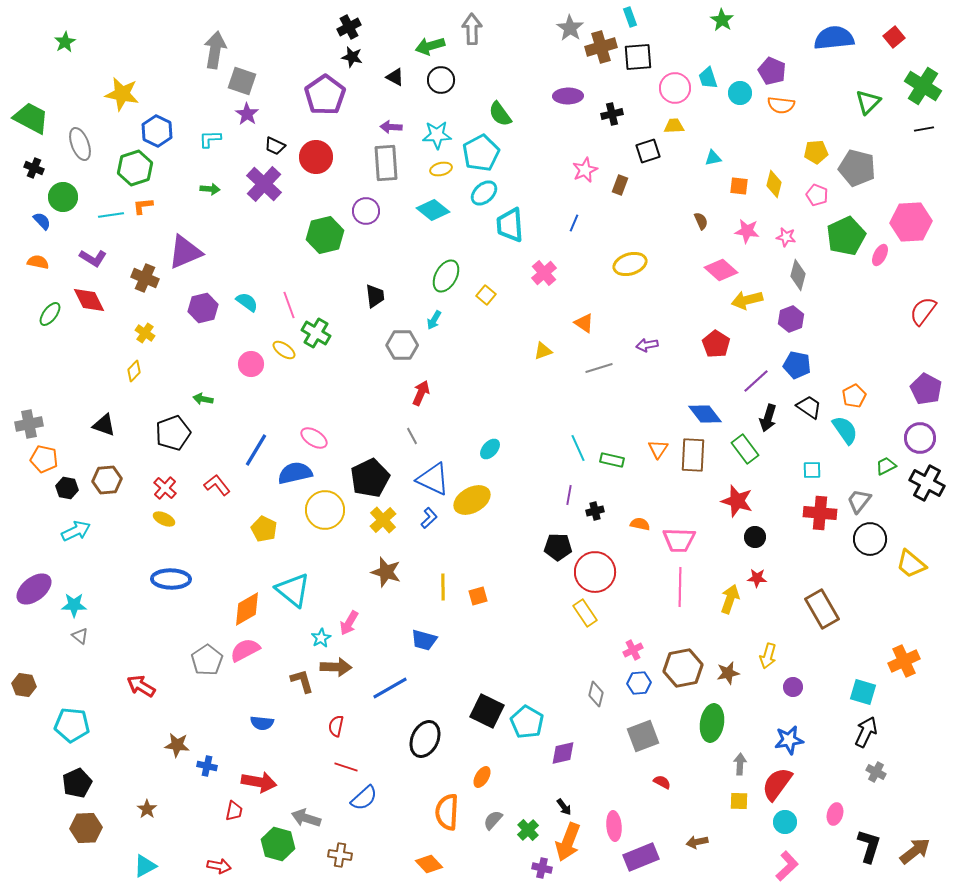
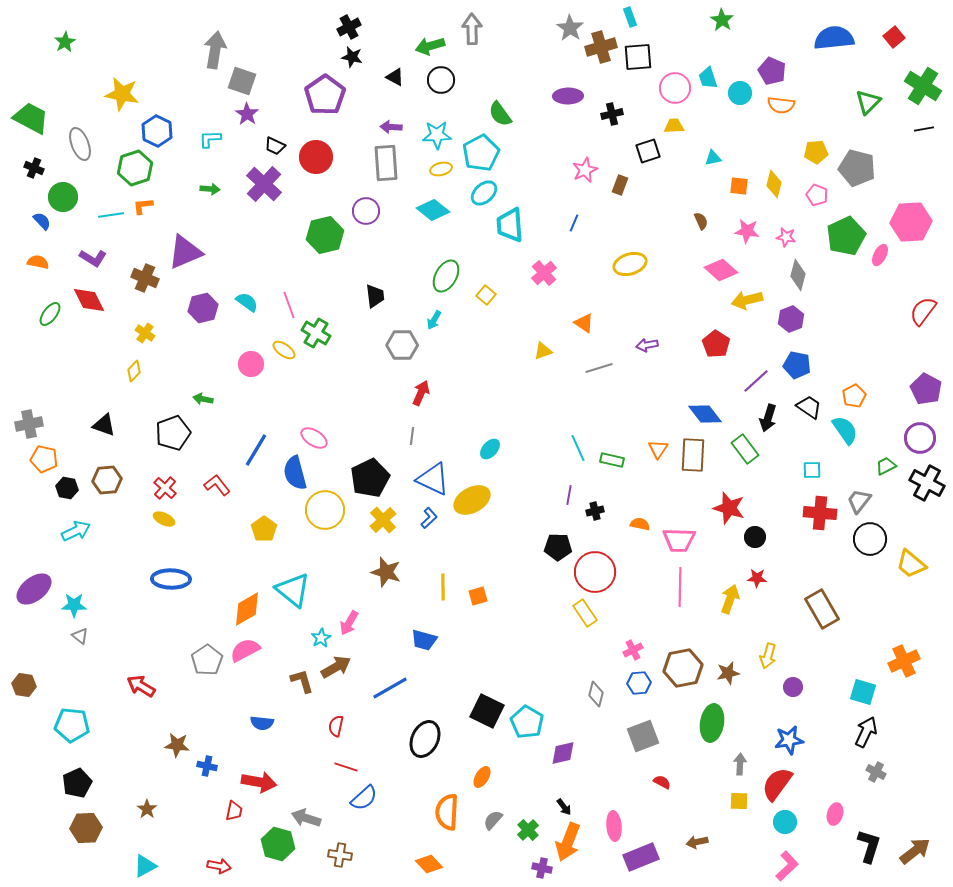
gray line at (412, 436): rotated 36 degrees clockwise
blue semicircle at (295, 473): rotated 92 degrees counterclockwise
red star at (737, 501): moved 8 px left, 7 px down
yellow pentagon at (264, 529): rotated 10 degrees clockwise
brown arrow at (336, 667): rotated 32 degrees counterclockwise
